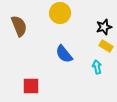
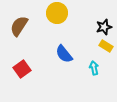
yellow circle: moved 3 px left
brown semicircle: rotated 125 degrees counterclockwise
cyan arrow: moved 3 px left, 1 px down
red square: moved 9 px left, 17 px up; rotated 36 degrees counterclockwise
